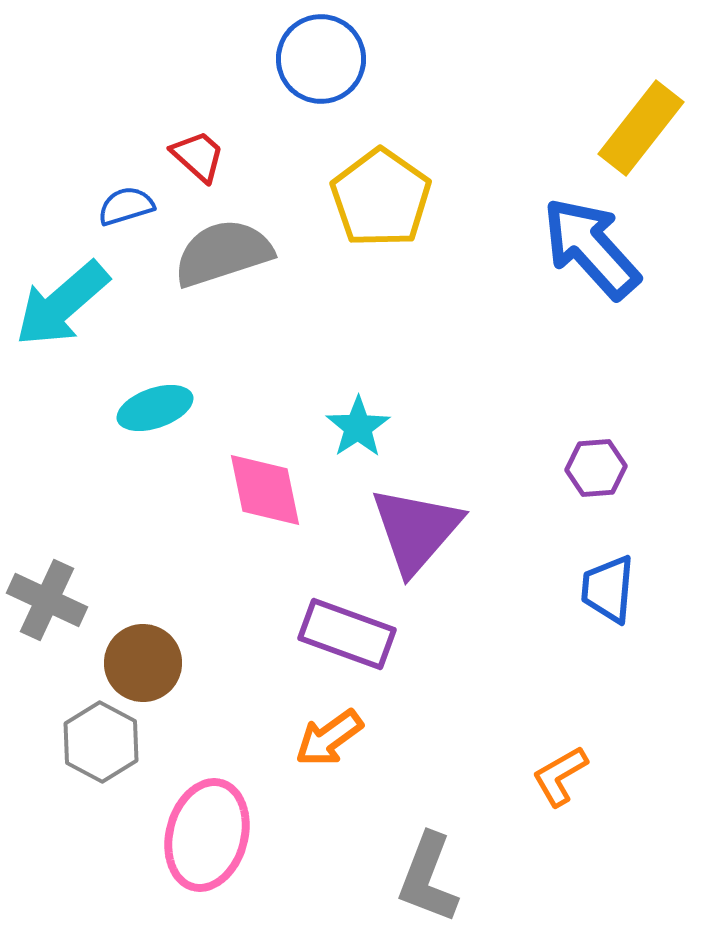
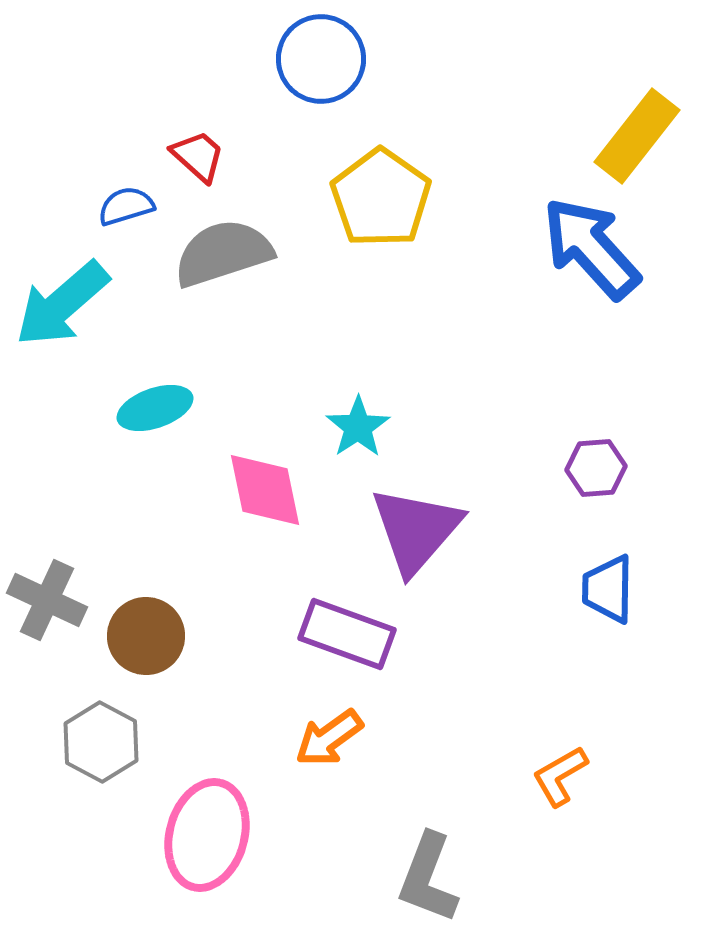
yellow rectangle: moved 4 px left, 8 px down
blue trapezoid: rotated 4 degrees counterclockwise
brown circle: moved 3 px right, 27 px up
